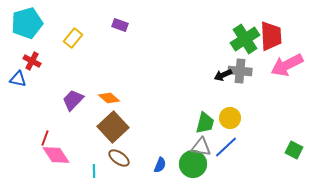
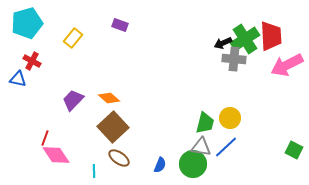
gray cross: moved 6 px left, 12 px up
black arrow: moved 32 px up
